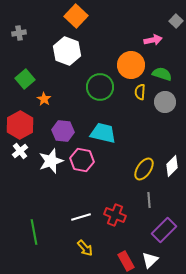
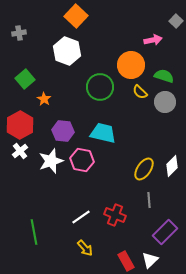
green semicircle: moved 2 px right, 2 px down
yellow semicircle: rotated 49 degrees counterclockwise
white line: rotated 18 degrees counterclockwise
purple rectangle: moved 1 px right, 2 px down
